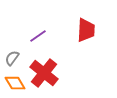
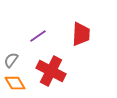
red trapezoid: moved 5 px left, 4 px down
gray semicircle: moved 1 px left, 2 px down
red cross: moved 7 px right, 2 px up; rotated 12 degrees counterclockwise
